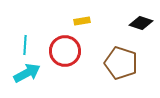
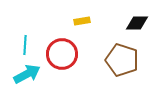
black diamond: moved 4 px left; rotated 20 degrees counterclockwise
red circle: moved 3 px left, 3 px down
brown pentagon: moved 1 px right, 3 px up
cyan arrow: moved 1 px down
